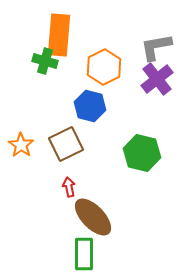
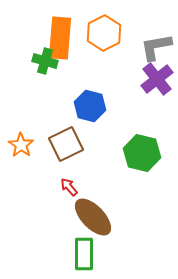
orange rectangle: moved 1 px right, 3 px down
orange hexagon: moved 34 px up
red arrow: rotated 30 degrees counterclockwise
